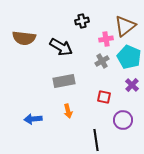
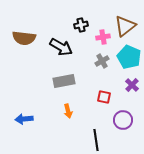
black cross: moved 1 px left, 4 px down
pink cross: moved 3 px left, 2 px up
blue arrow: moved 9 px left
